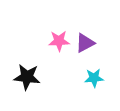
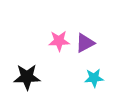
black star: rotated 8 degrees counterclockwise
